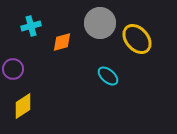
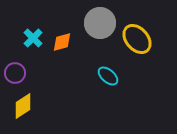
cyan cross: moved 2 px right, 12 px down; rotated 30 degrees counterclockwise
purple circle: moved 2 px right, 4 px down
